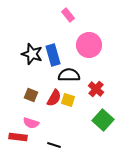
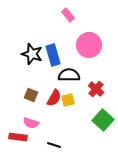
yellow square: rotated 32 degrees counterclockwise
